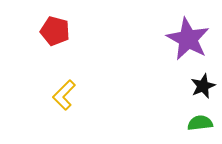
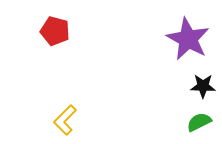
black star: rotated 25 degrees clockwise
yellow L-shape: moved 1 px right, 25 px down
green semicircle: moved 1 px left, 1 px up; rotated 20 degrees counterclockwise
